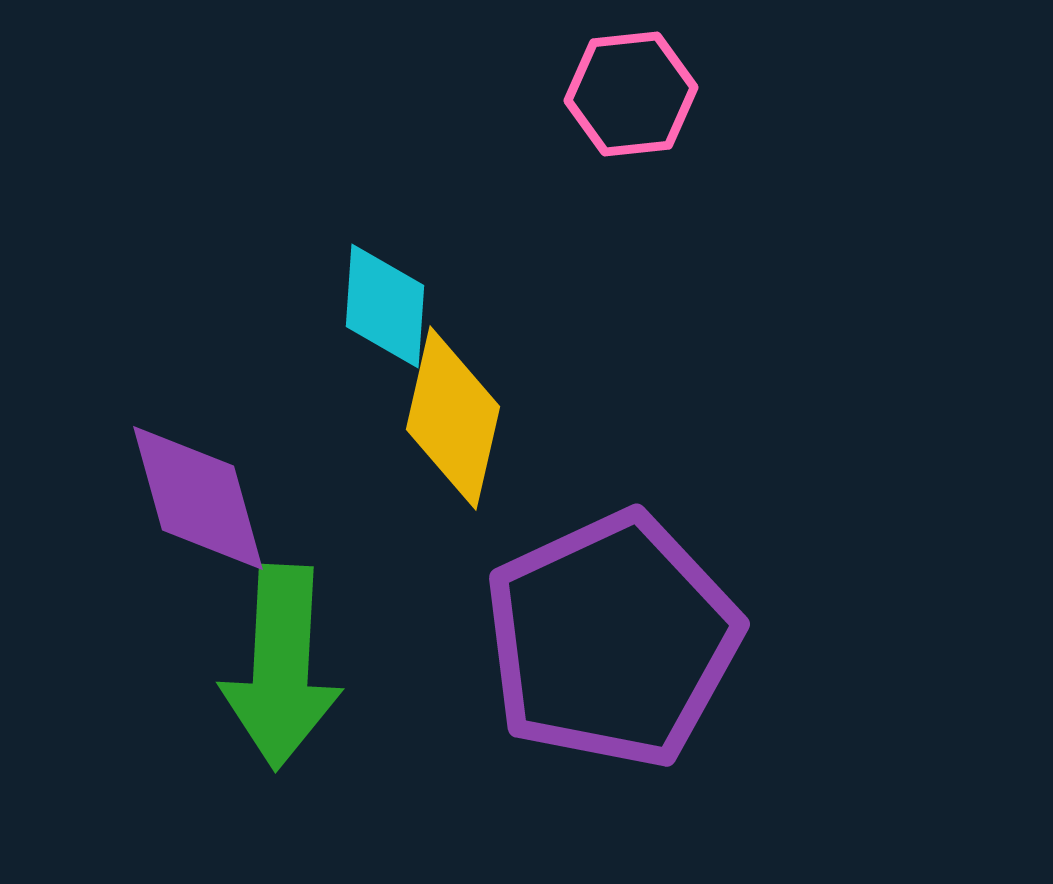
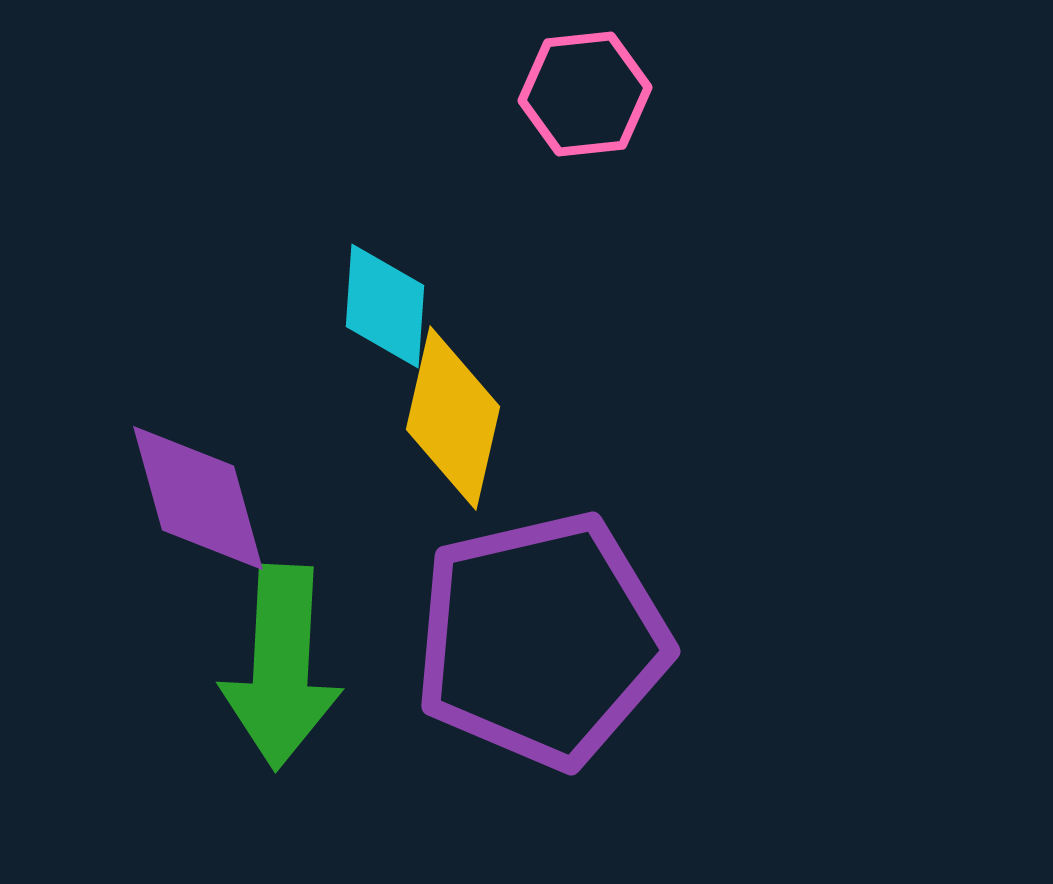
pink hexagon: moved 46 px left
purple pentagon: moved 70 px left; rotated 12 degrees clockwise
